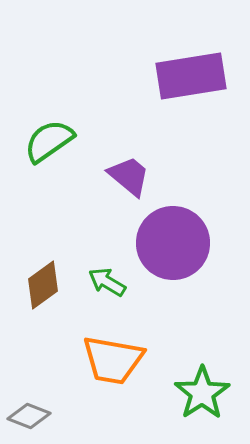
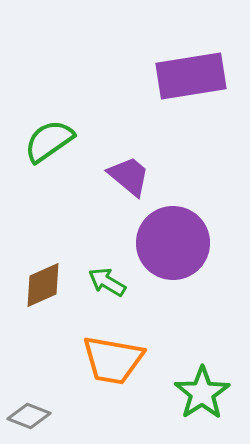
brown diamond: rotated 12 degrees clockwise
